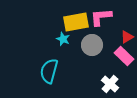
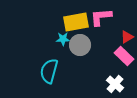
cyan star: rotated 24 degrees counterclockwise
gray circle: moved 12 px left
white cross: moved 5 px right
